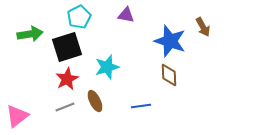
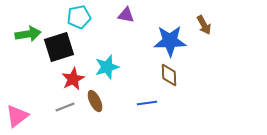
cyan pentagon: rotated 15 degrees clockwise
brown arrow: moved 1 px right, 2 px up
green arrow: moved 2 px left
blue star: rotated 20 degrees counterclockwise
black square: moved 8 px left
red star: moved 6 px right
blue line: moved 6 px right, 3 px up
